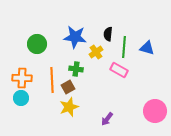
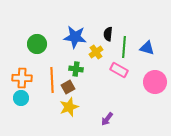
pink circle: moved 29 px up
